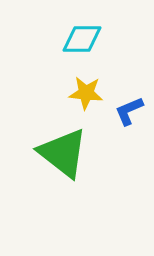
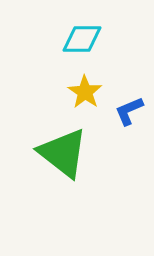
yellow star: moved 1 px left, 1 px up; rotated 28 degrees clockwise
